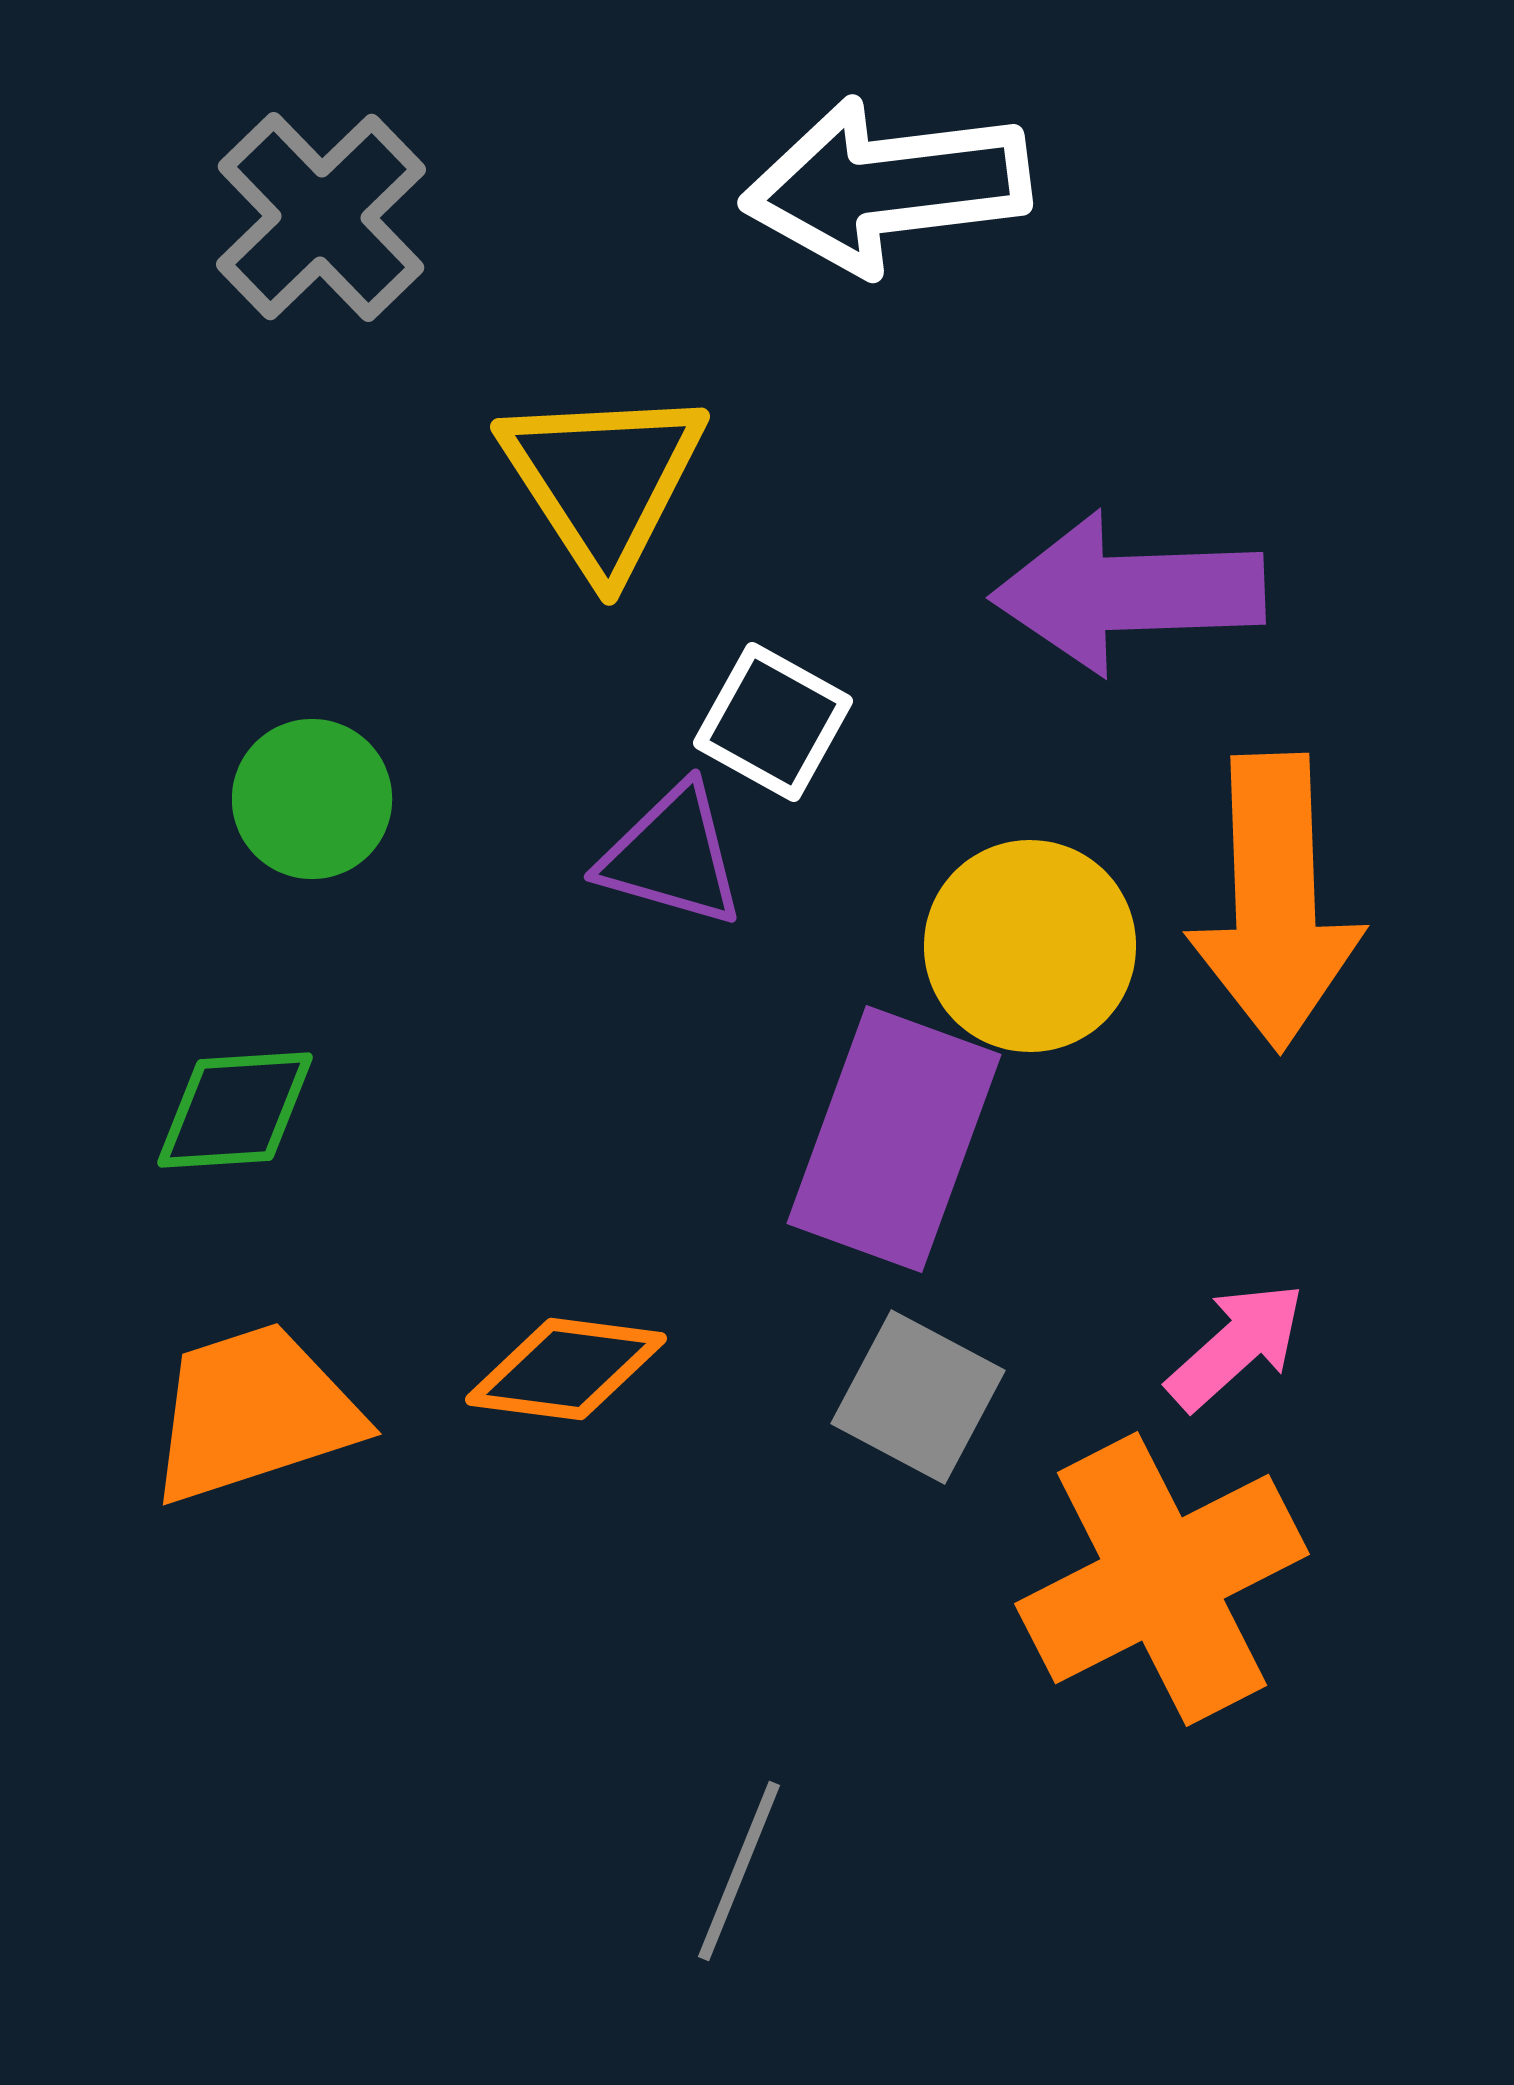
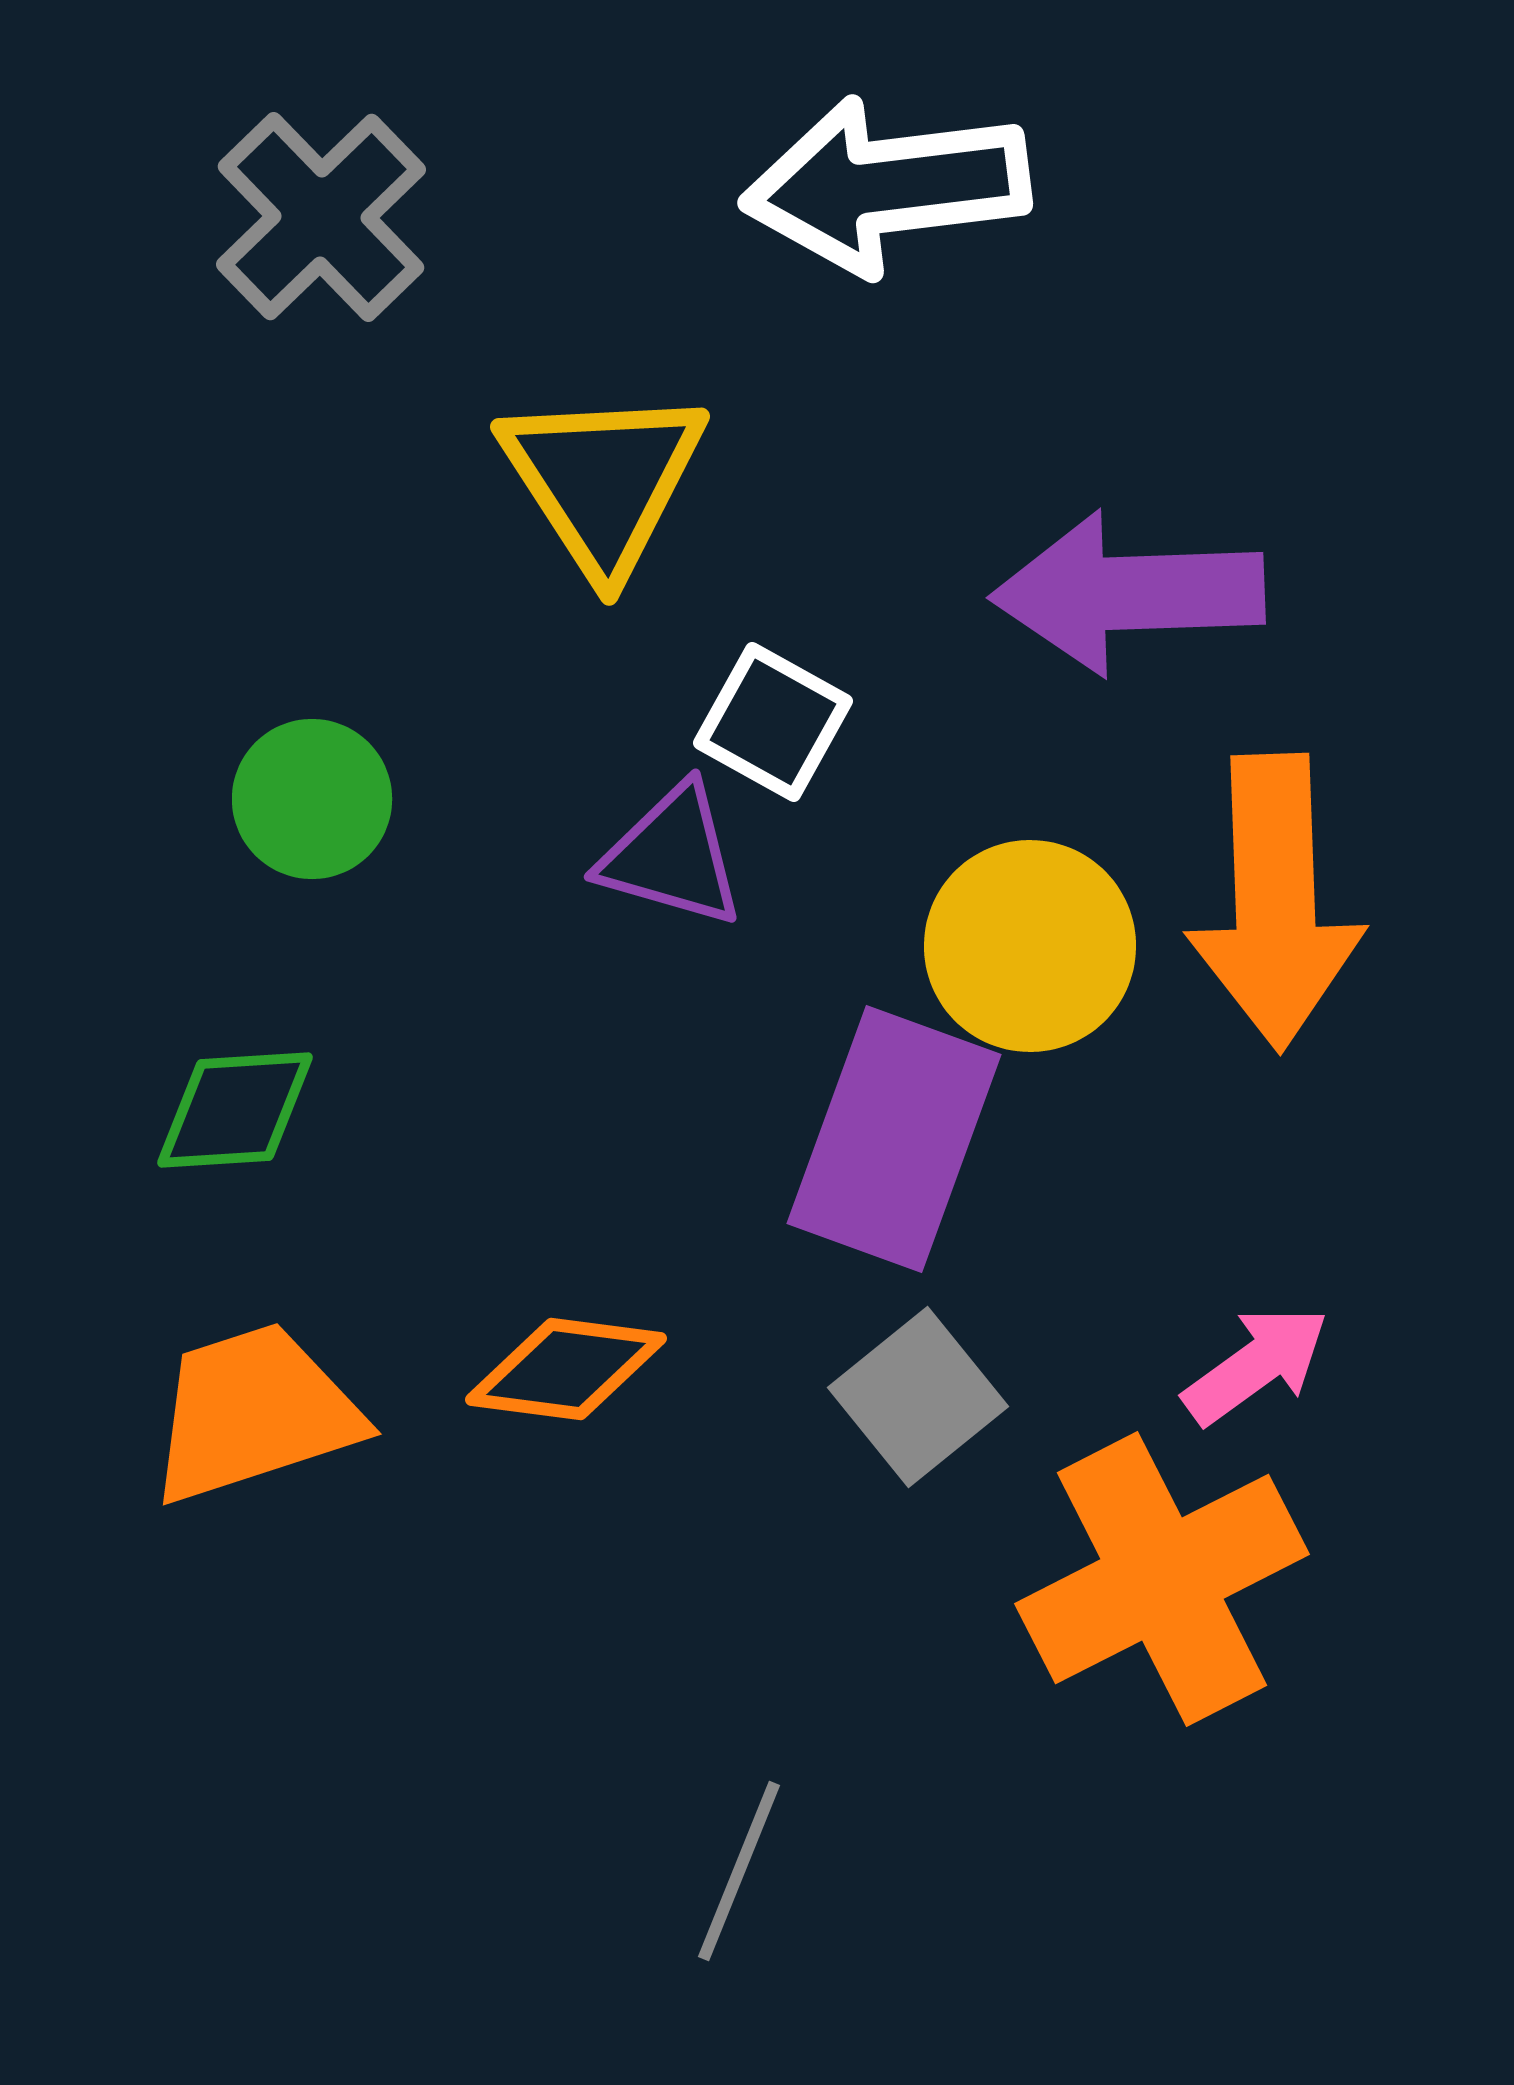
pink arrow: moved 20 px right, 19 px down; rotated 6 degrees clockwise
gray square: rotated 23 degrees clockwise
